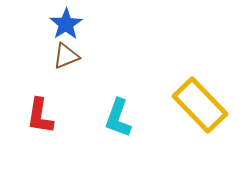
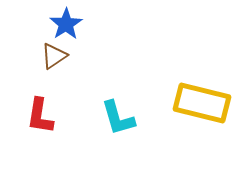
brown triangle: moved 12 px left; rotated 12 degrees counterclockwise
yellow rectangle: moved 2 px right, 2 px up; rotated 32 degrees counterclockwise
cyan L-shape: rotated 36 degrees counterclockwise
